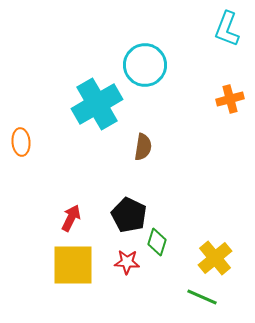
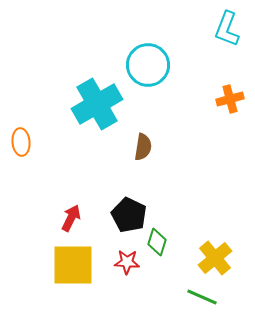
cyan circle: moved 3 px right
